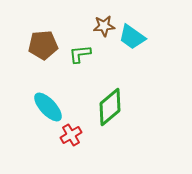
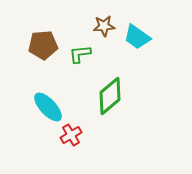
cyan trapezoid: moved 5 px right
green diamond: moved 11 px up
